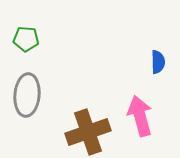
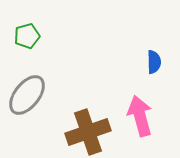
green pentagon: moved 1 px right, 3 px up; rotated 20 degrees counterclockwise
blue semicircle: moved 4 px left
gray ellipse: rotated 33 degrees clockwise
